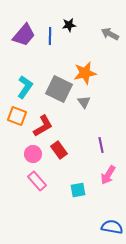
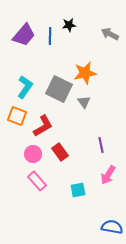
red rectangle: moved 1 px right, 2 px down
